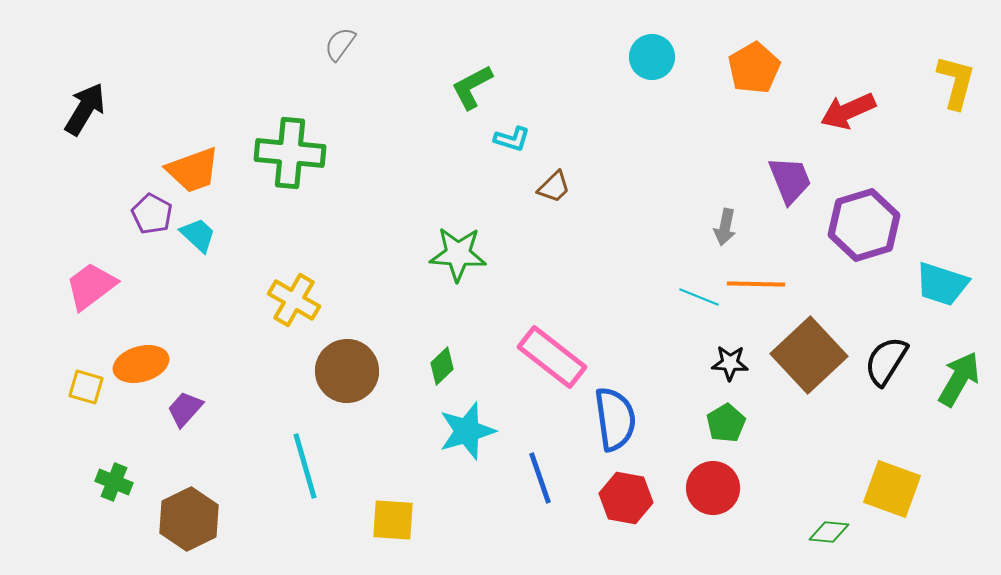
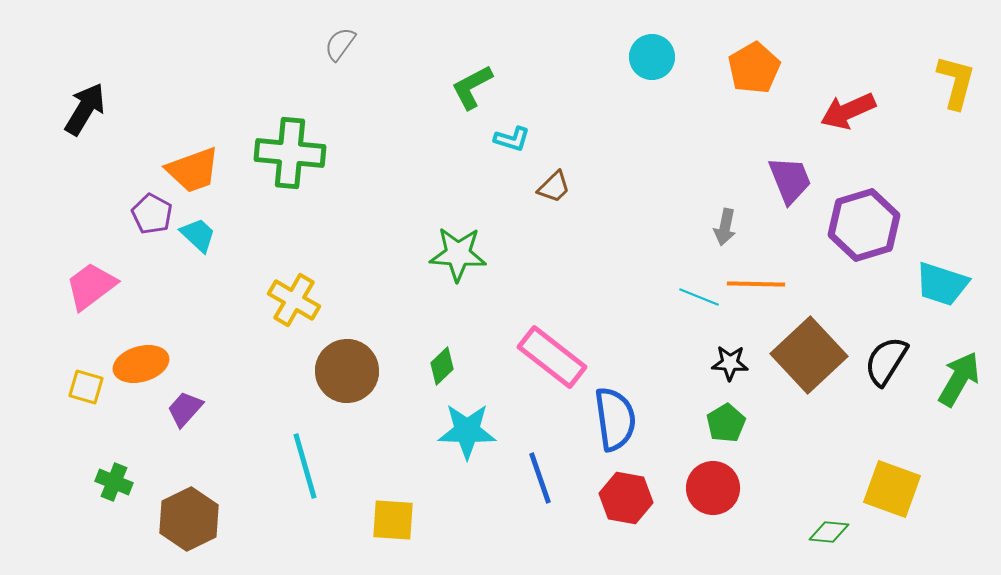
cyan star at (467, 431): rotated 18 degrees clockwise
